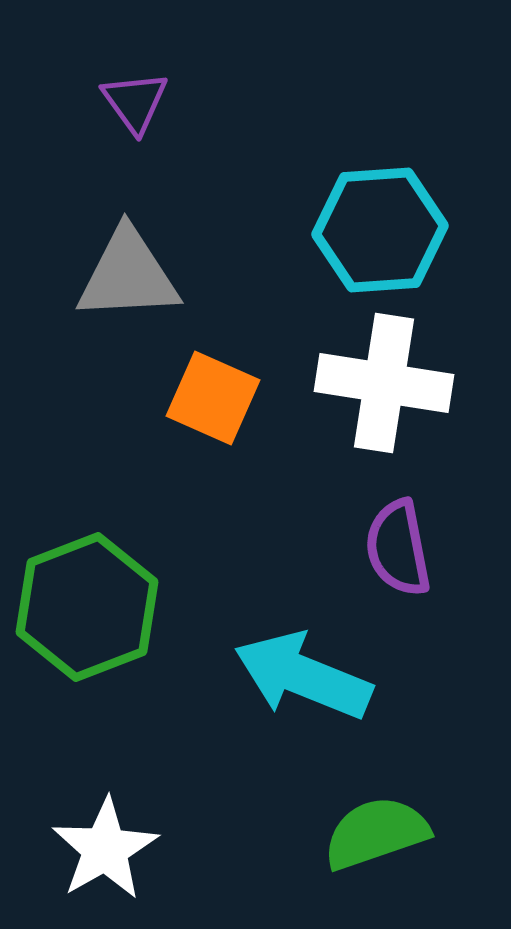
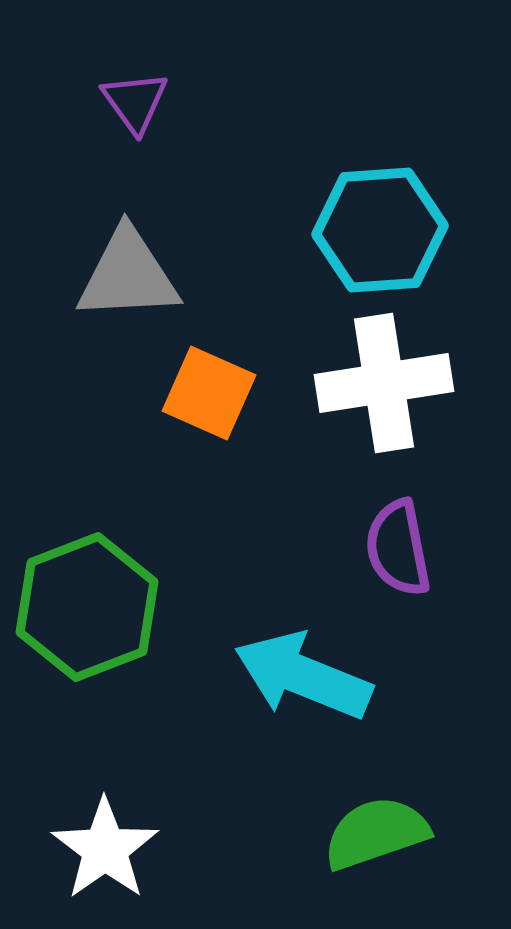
white cross: rotated 18 degrees counterclockwise
orange square: moved 4 px left, 5 px up
white star: rotated 5 degrees counterclockwise
